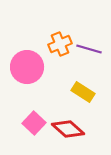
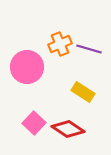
red diamond: rotated 8 degrees counterclockwise
